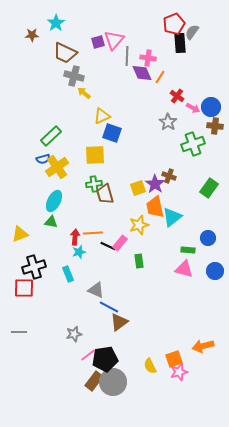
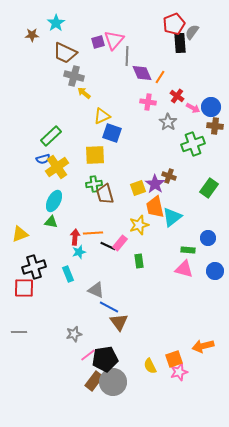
pink cross at (148, 58): moved 44 px down
brown triangle at (119, 322): rotated 30 degrees counterclockwise
